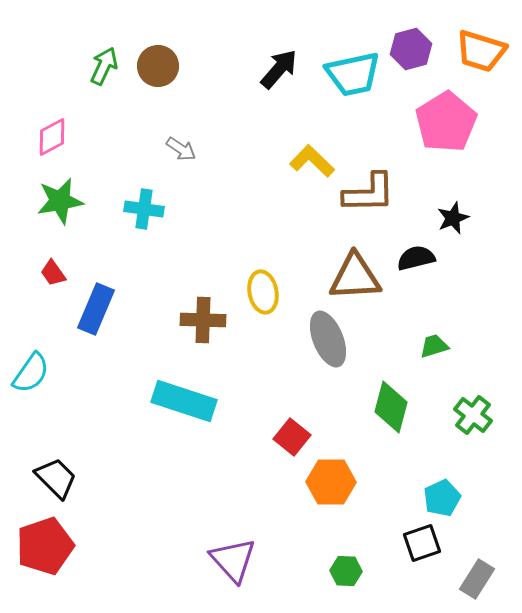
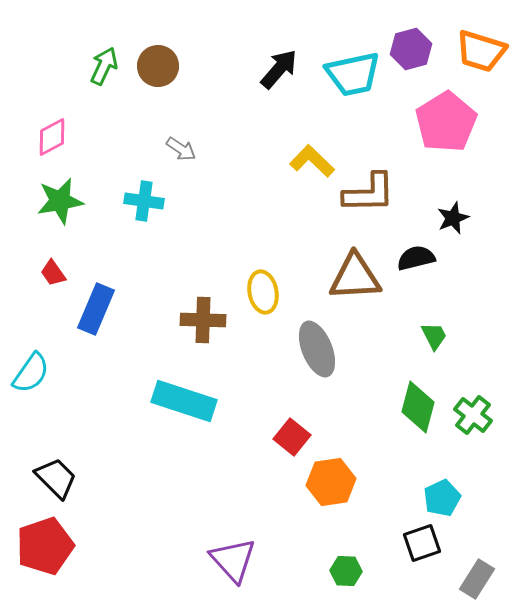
cyan cross: moved 8 px up
gray ellipse: moved 11 px left, 10 px down
green trapezoid: moved 10 px up; rotated 80 degrees clockwise
green diamond: moved 27 px right
orange hexagon: rotated 9 degrees counterclockwise
